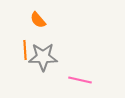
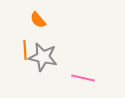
gray star: rotated 12 degrees clockwise
pink line: moved 3 px right, 2 px up
